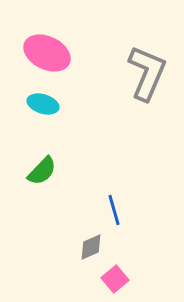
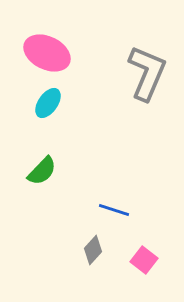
cyan ellipse: moved 5 px right, 1 px up; rotated 72 degrees counterclockwise
blue line: rotated 56 degrees counterclockwise
gray diamond: moved 2 px right, 3 px down; rotated 24 degrees counterclockwise
pink square: moved 29 px right, 19 px up; rotated 12 degrees counterclockwise
